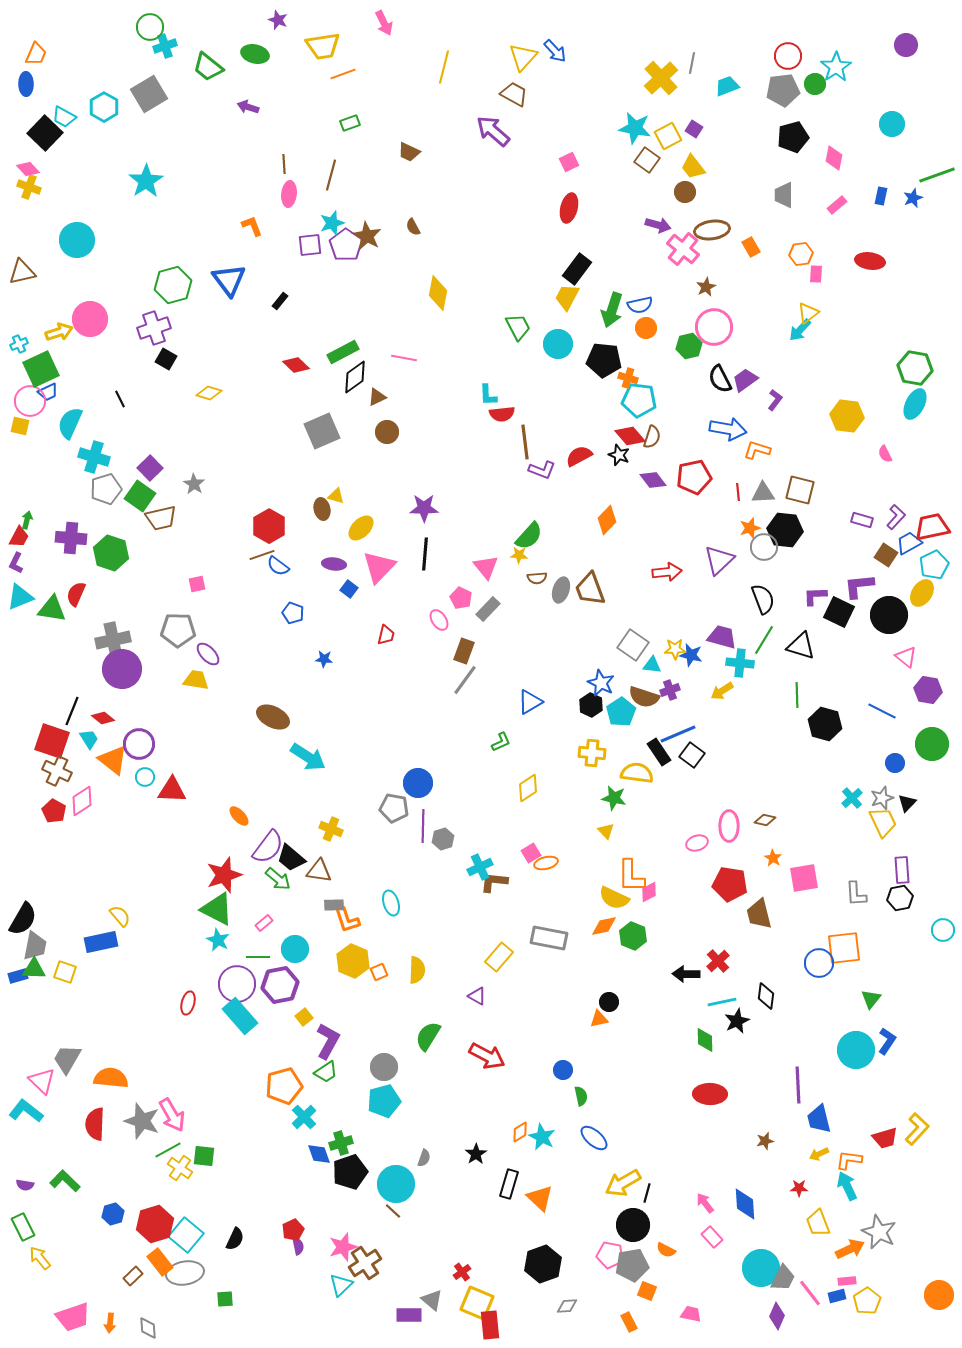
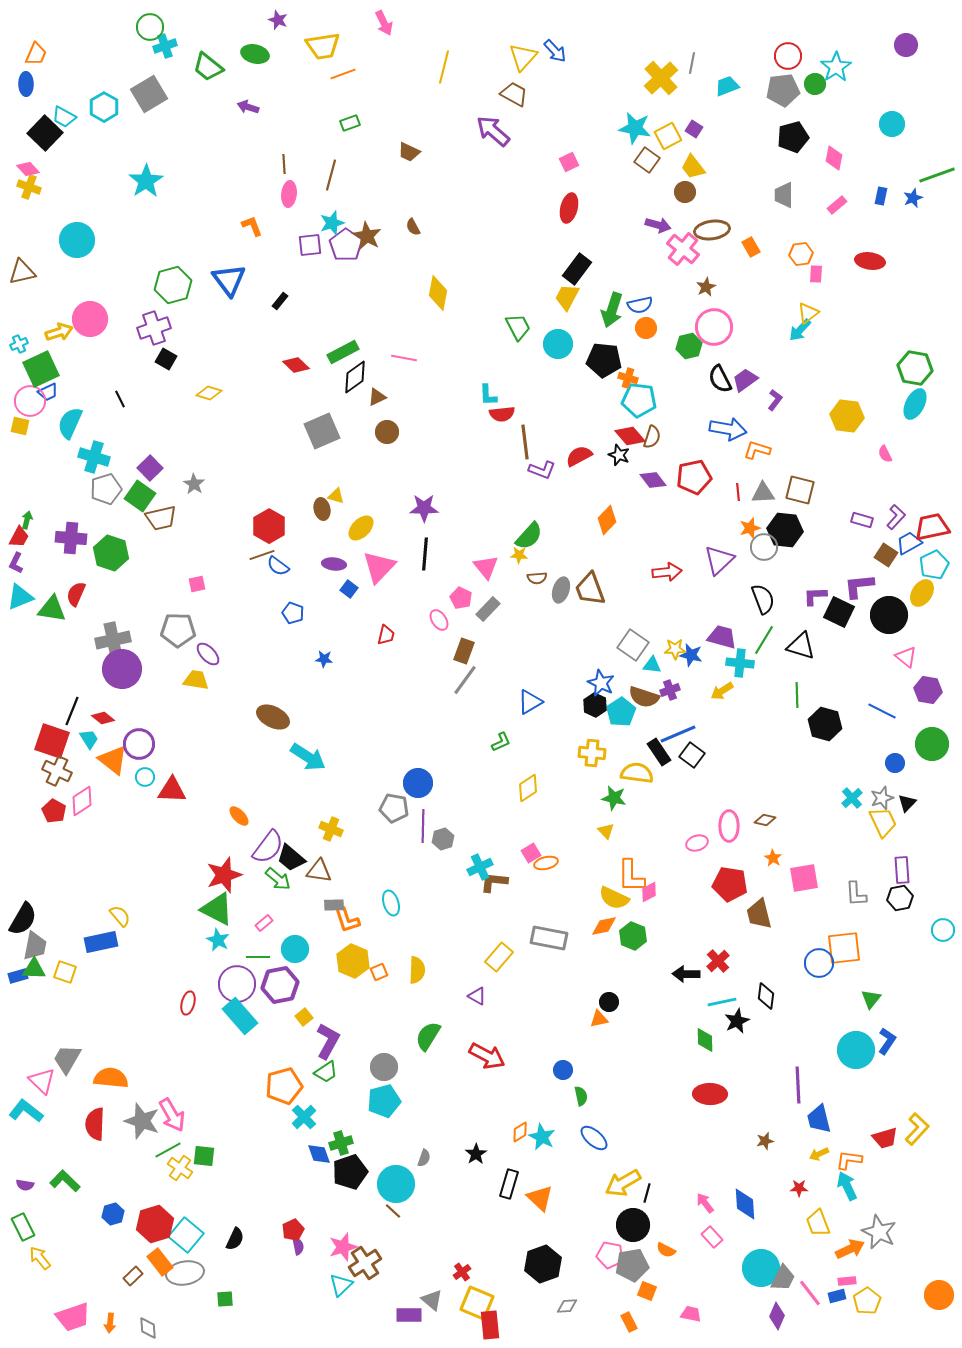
black hexagon at (591, 705): moved 4 px right
